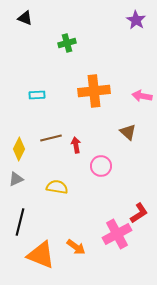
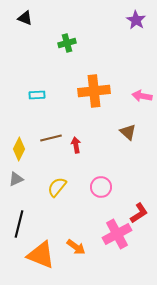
pink circle: moved 21 px down
yellow semicircle: rotated 60 degrees counterclockwise
black line: moved 1 px left, 2 px down
